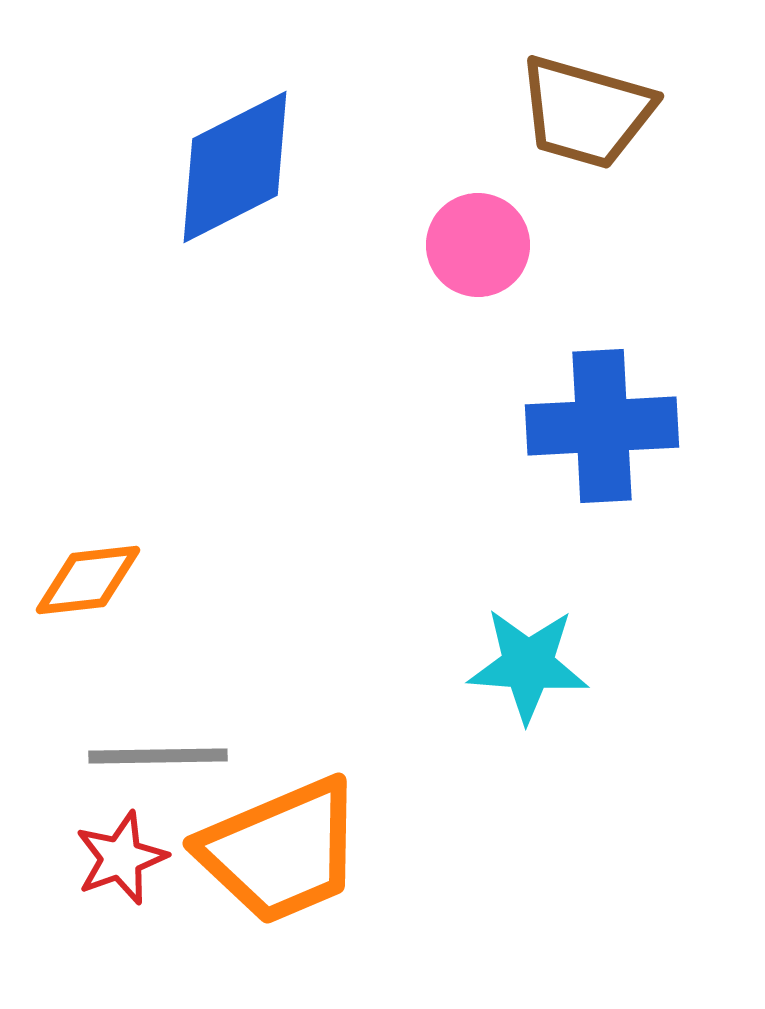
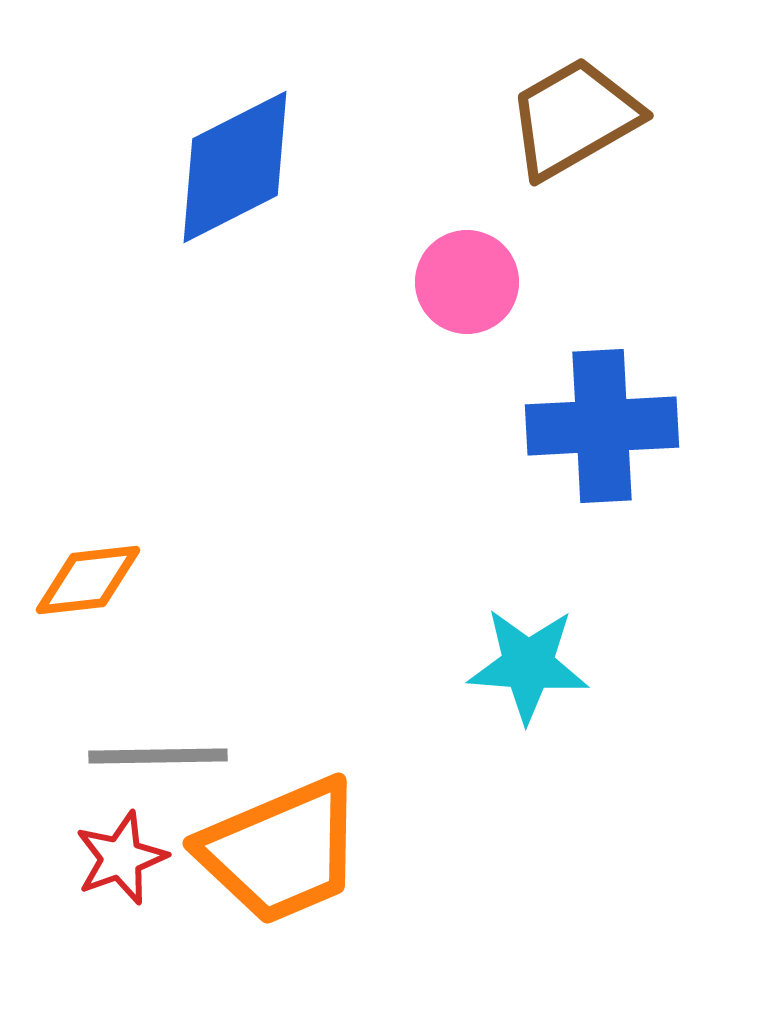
brown trapezoid: moved 12 px left, 6 px down; rotated 134 degrees clockwise
pink circle: moved 11 px left, 37 px down
